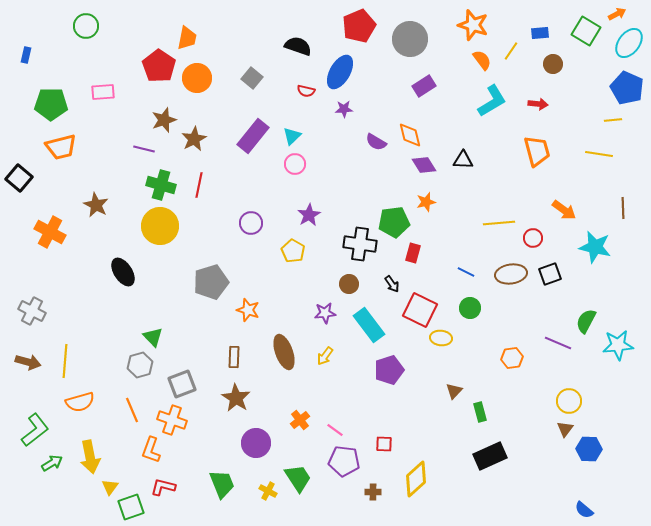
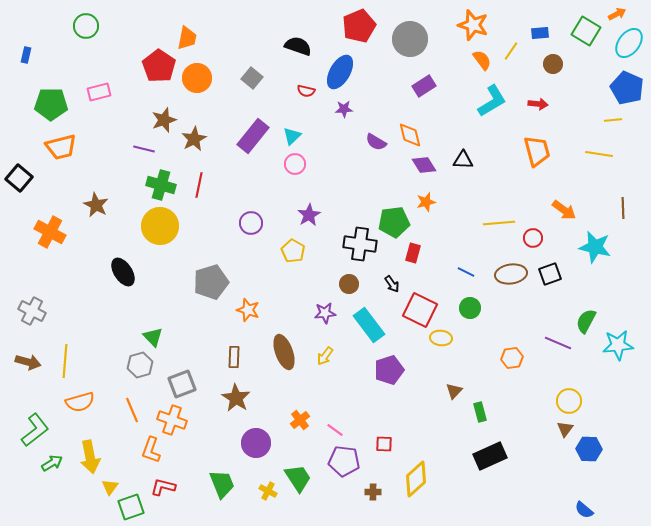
pink rectangle at (103, 92): moved 4 px left; rotated 10 degrees counterclockwise
